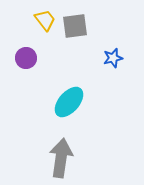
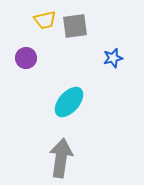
yellow trapezoid: rotated 115 degrees clockwise
